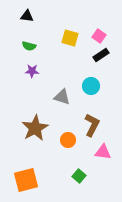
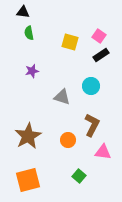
black triangle: moved 4 px left, 4 px up
yellow square: moved 4 px down
green semicircle: moved 13 px up; rotated 64 degrees clockwise
purple star: rotated 16 degrees counterclockwise
brown star: moved 7 px left, 8 px down
orange square: moved 2 px right
